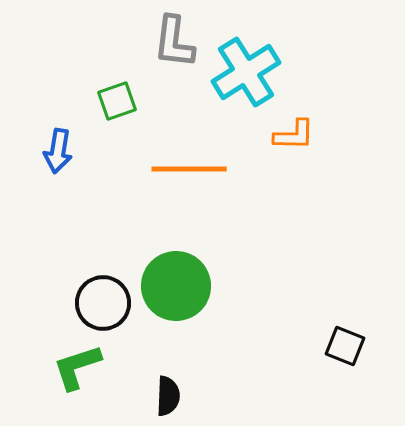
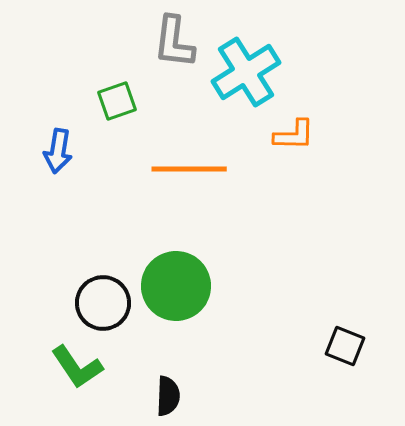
green L-shape: rotated 106 degrees counterclockwise
